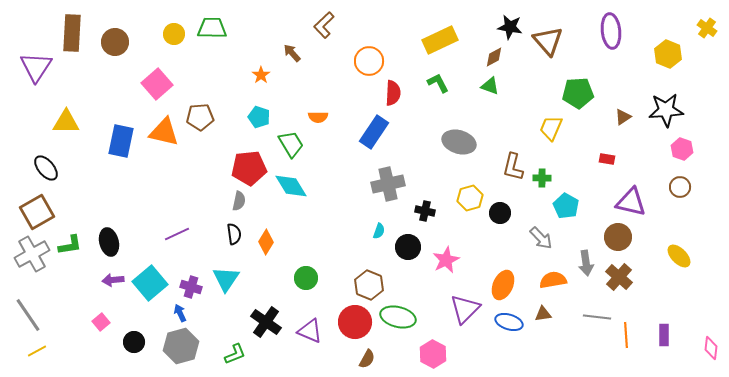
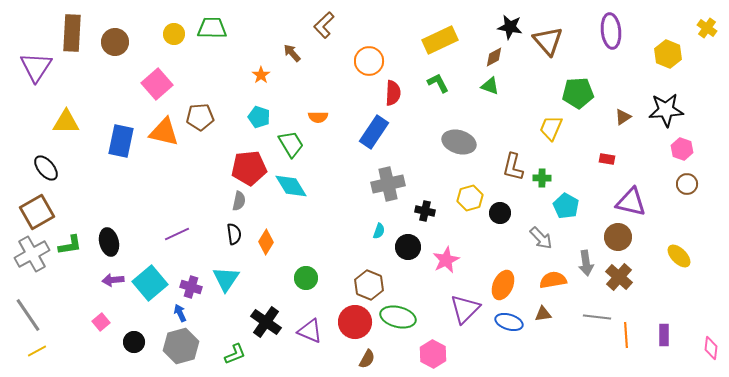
brown circle at (680, 187): moved 7 px right, 3 px up
